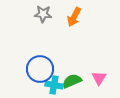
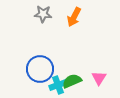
cyan cross: moved 4 px right; rotated 30 degrees counterclockwise
